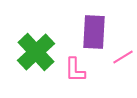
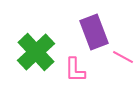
purple rectangle: rotated 24 degrees counterclockwise
pink line: rotated 60 degrees clockwise
